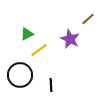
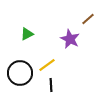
yellow line: moved 8 px right, 15 px down
black circle: moved 2 px up
